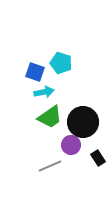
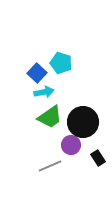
blue square: moved 2 px right, 1 px down; rotated 24 degrees clockwise
